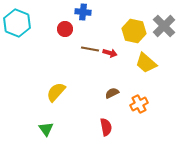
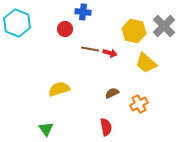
yellow semicircle: moved 3 px right, 3 px up; rotated 30 degrees clockwise
